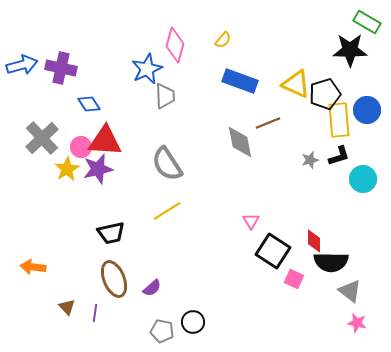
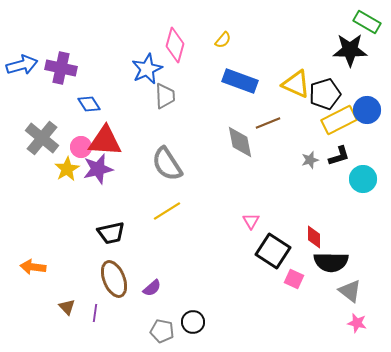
yellow rectangle at (339, 120): rotated 68 degrees clockwise
gray cross at (42, 138): rotated 8 degrees counterclockwise
red diamond at (314, 241): moved 4 px up
